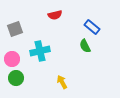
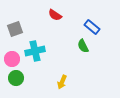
red semicircle: rotated 48 degrees clockwise
green semicircle: moved 2 px left
cyan cross: moved 5 px left
yellow arrow: rotated 128 degrees counterclockwise
